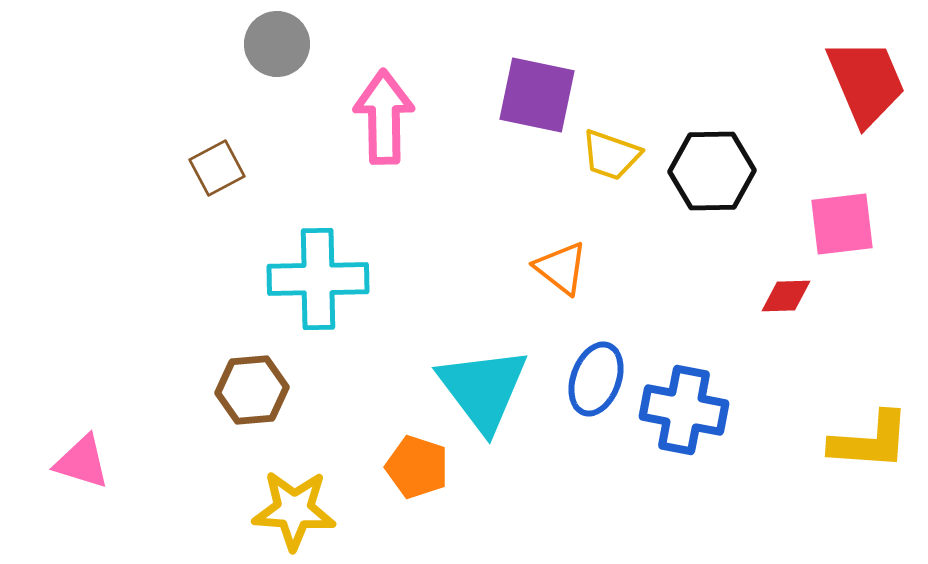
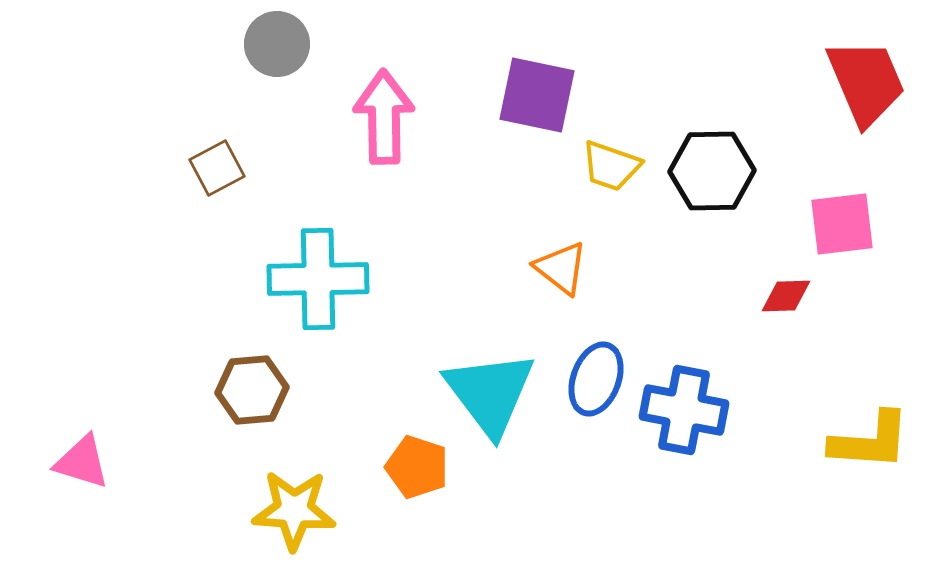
yellow trapezoid: moved 11 px down
cyan triangle: moved 7 px right, 4 px down
